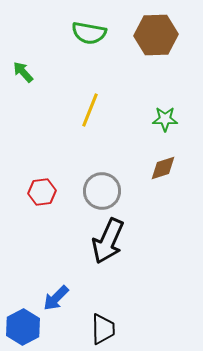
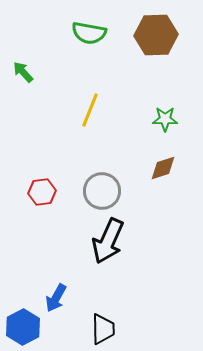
blue arrow: rotated 16 degrees counterclockwise
